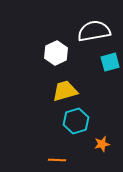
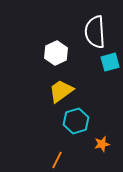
white semicircle: moved 1 px right, 1 px down; rotated 84 degrees counterclockwise
yellow trapezoid: moved 4 px left; rotated 20 degrees counterclockwise
orange line: rotated 66 degrees counterclockwise
